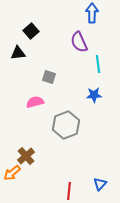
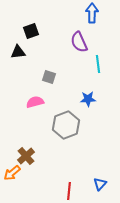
black square: rotated 21 degrees clockwise
black triangle: moved 1 px up
blue star: moved 6 px left, 4 px down
